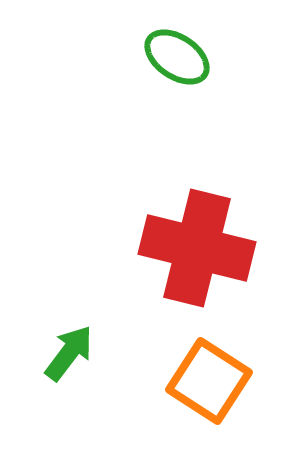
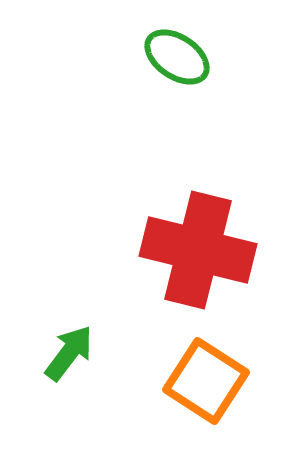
red cross: moved 1 px right, 2 px down
orange square: moved 3 px left
